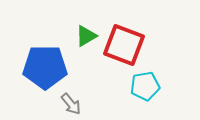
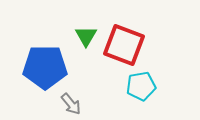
green triangle: rotated 30 degrees counterclockwise
cyan pentagon: moved 4 px left
